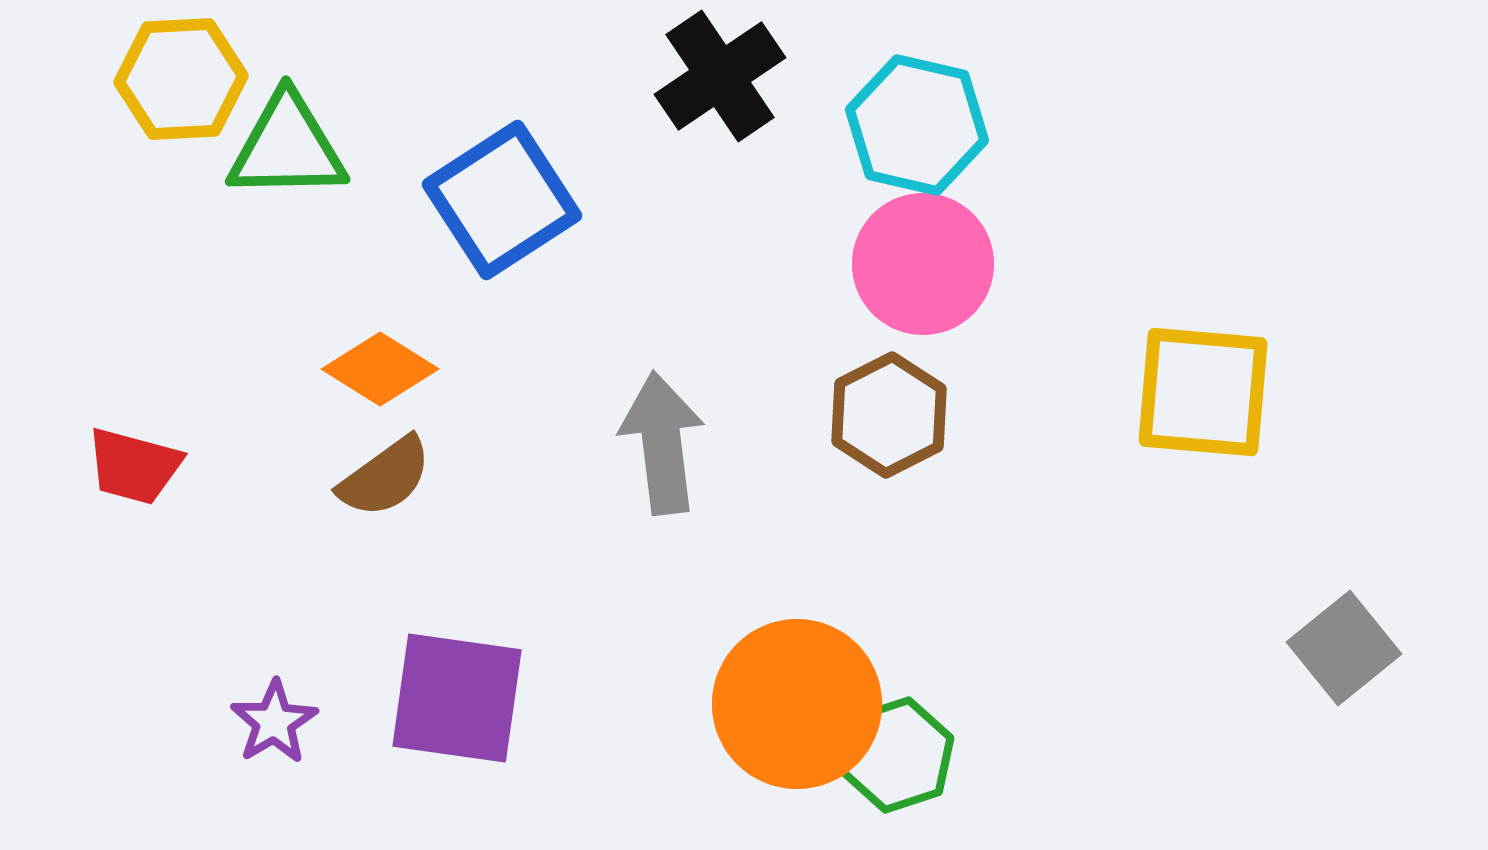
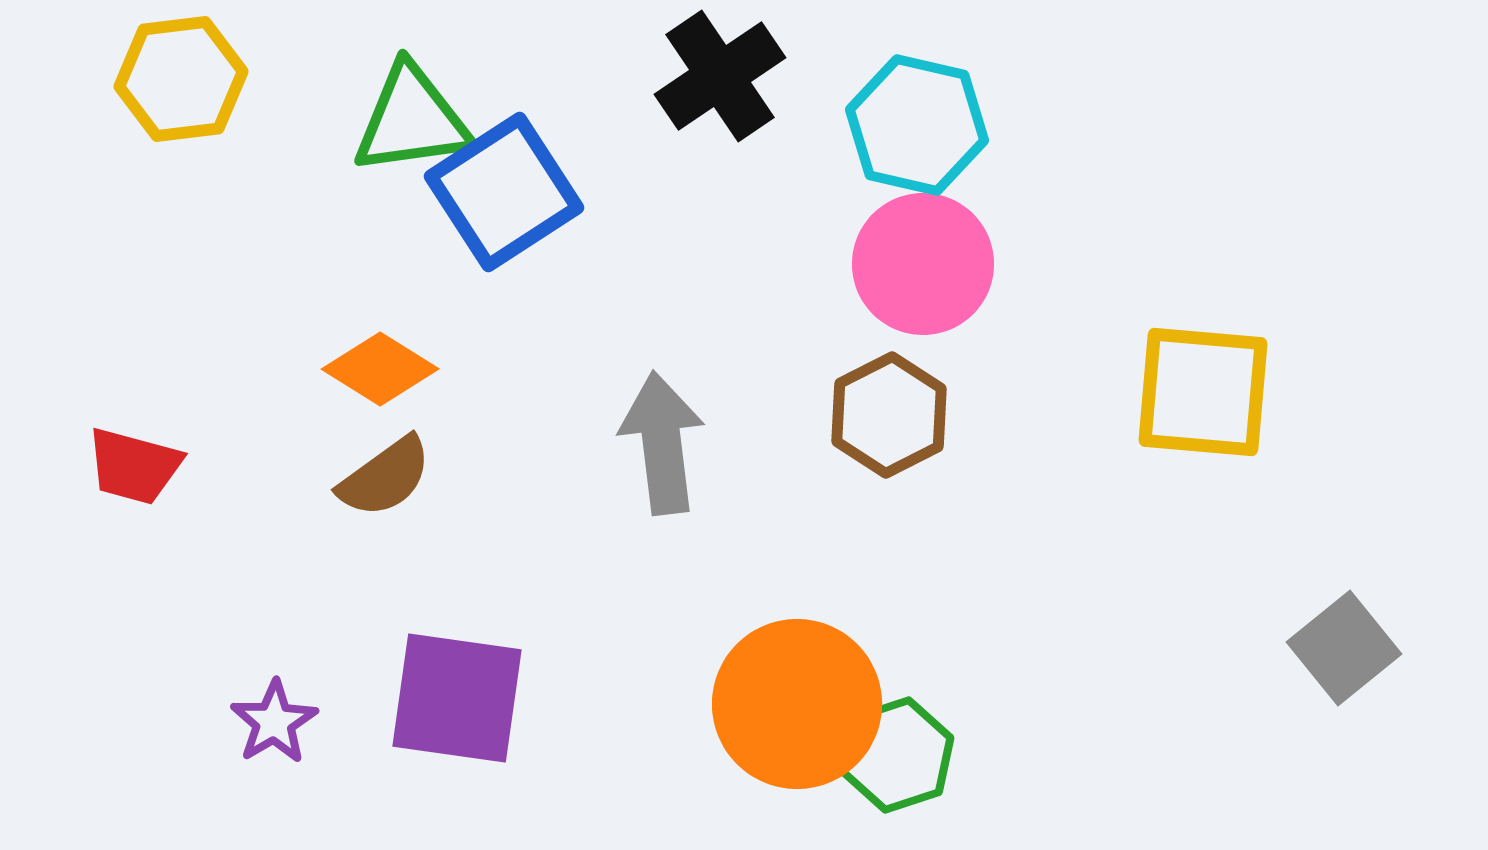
yellow hexagon: rotated 4 degrees counterclockwise
green triangle: moved 125 px right, 27 px up; rotated 7 degrees counterclockwise
blue square: moved 2 px right, 8 px up
